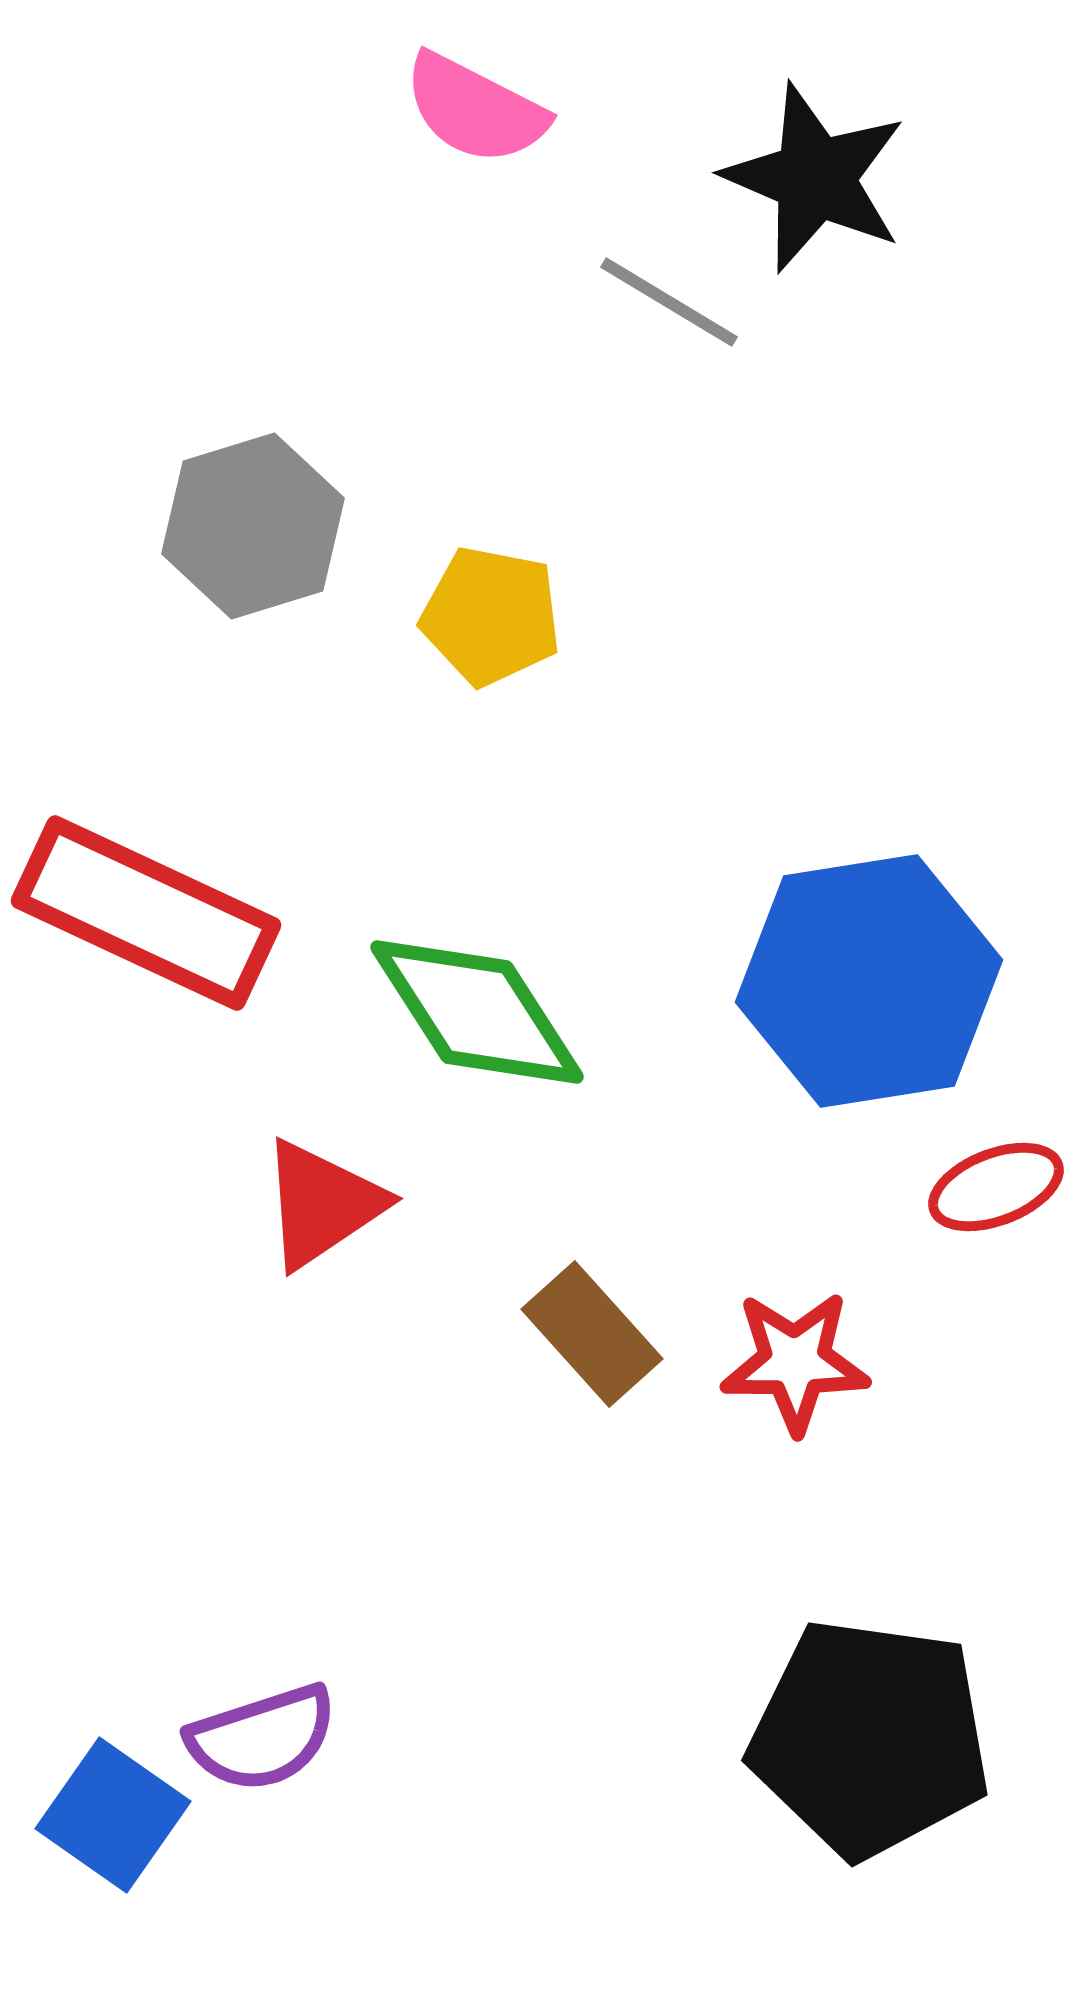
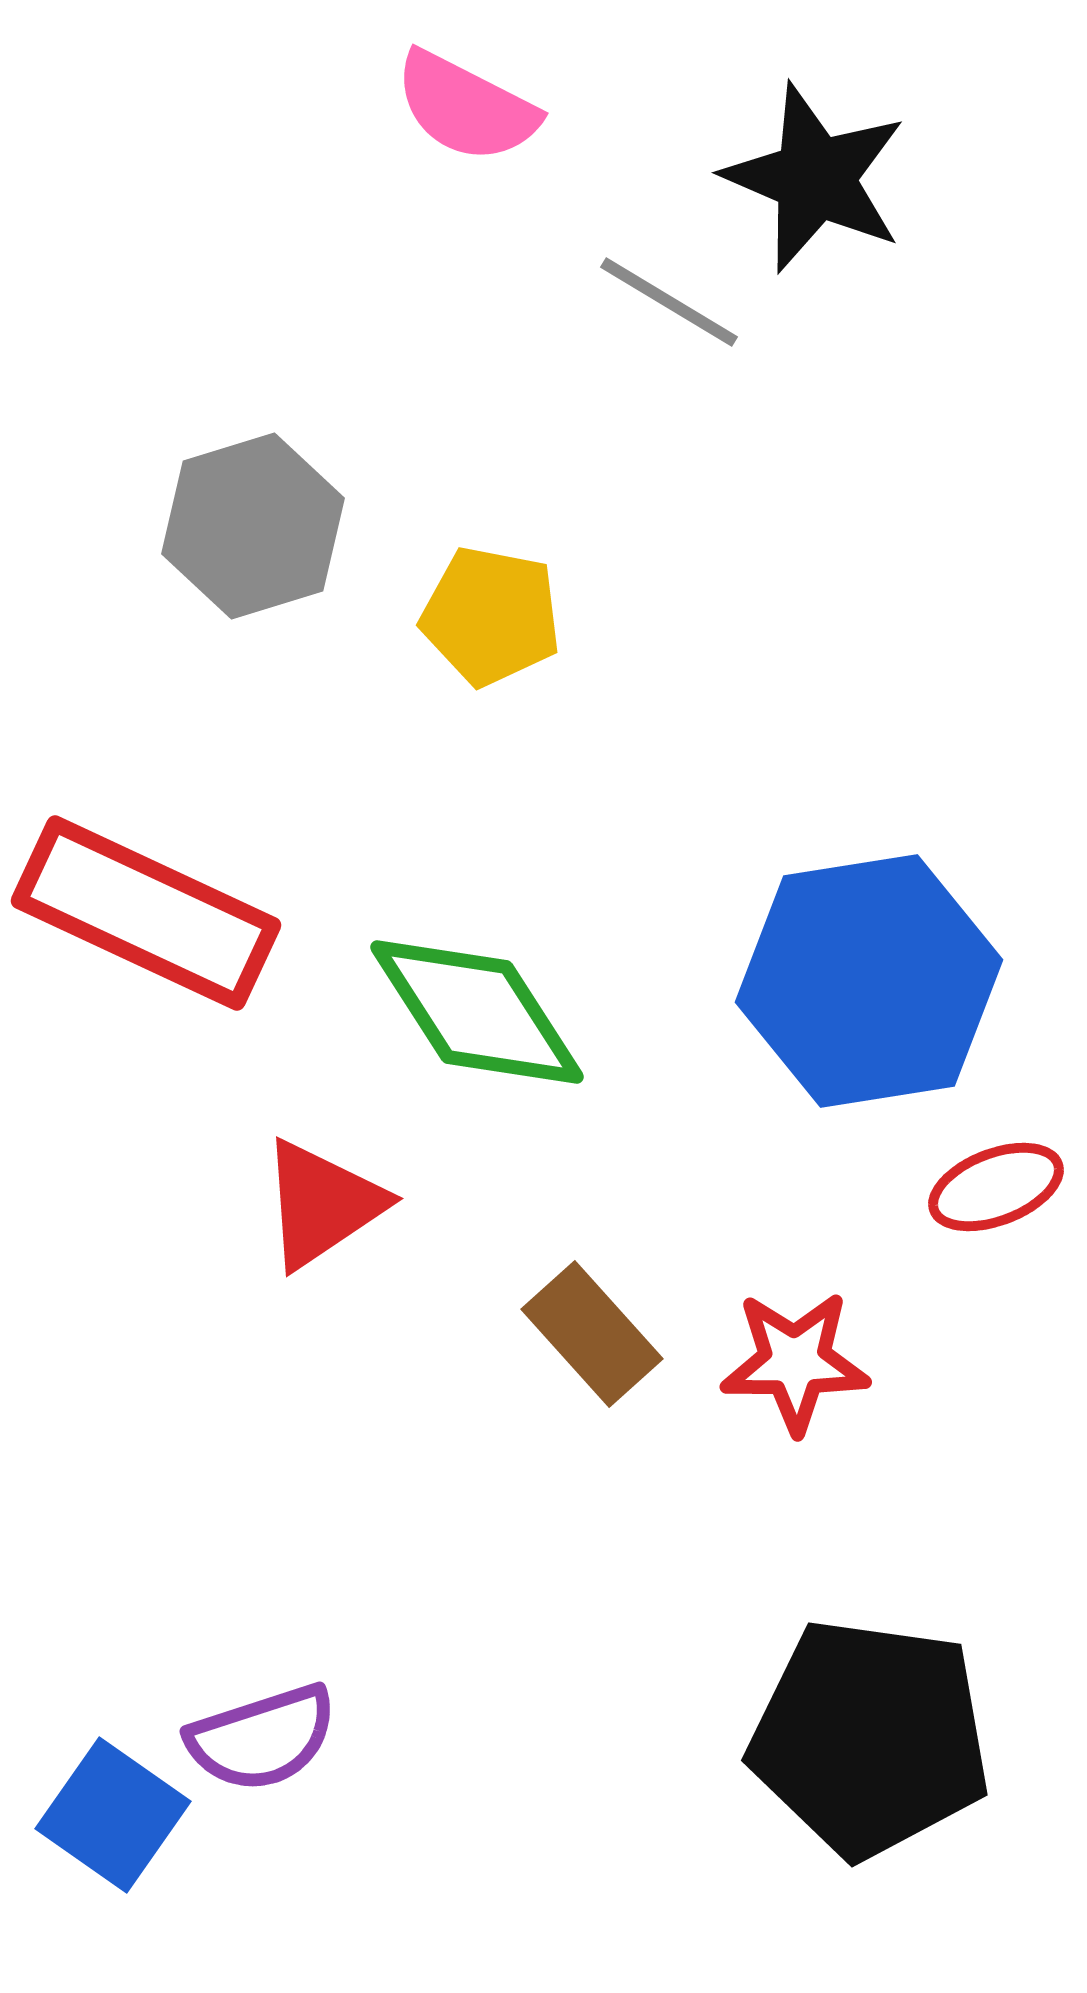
pink semicircle: moved 9 px left, 2 px up
